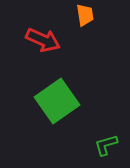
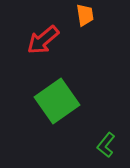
red arrow: rotated 116 degrees clockwise
green L-shape: rotated 35 degrees counterclockwise
